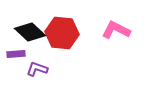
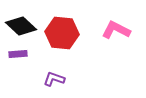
black diamond: moved 9 px left, 6 px up
purple rectangle: moved 2 px right
purple L-shape: moved 17 px right, 10 px down
